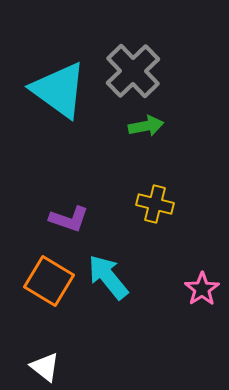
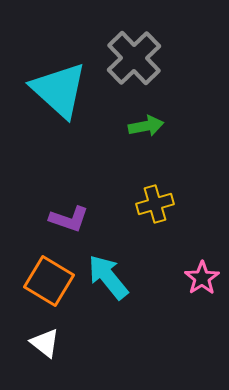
gray cross: moved 1 px right, 13 px up
cyan triangle: rotated 6 degrees clockwise
yellow cross: rotated 30 degrees counterclockwise
pink star: moved 11 px up
white triangle: moved 24 px up
